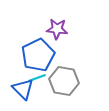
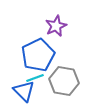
purple star: moved 1 px left, 3 px up; rotated 30 degrees counterclockwise
cyan line: moved 2 px left
blue triangle: moved 1 px right, 2 px down
